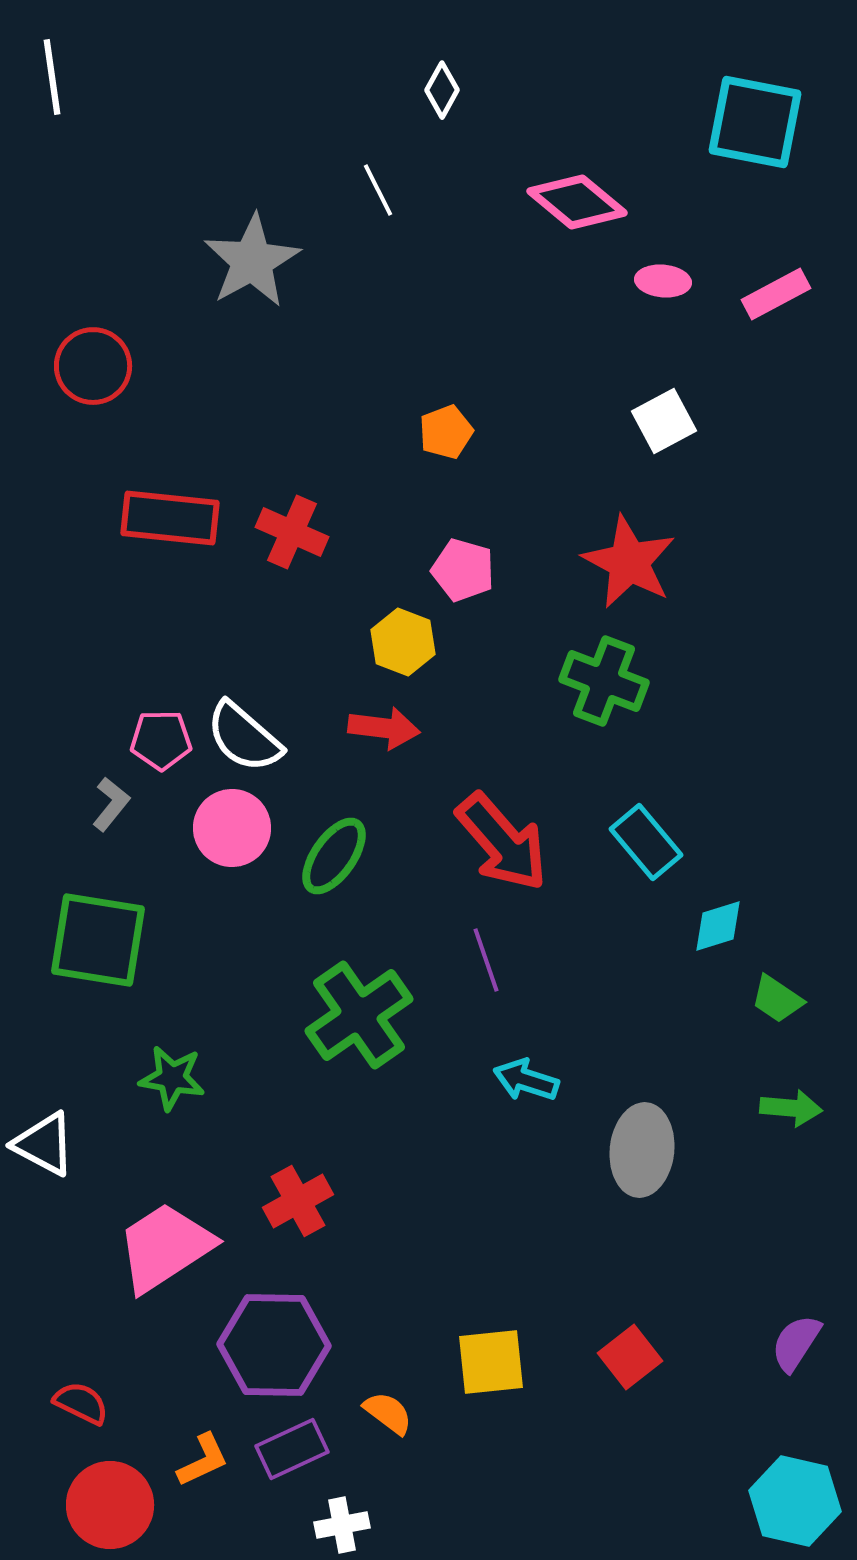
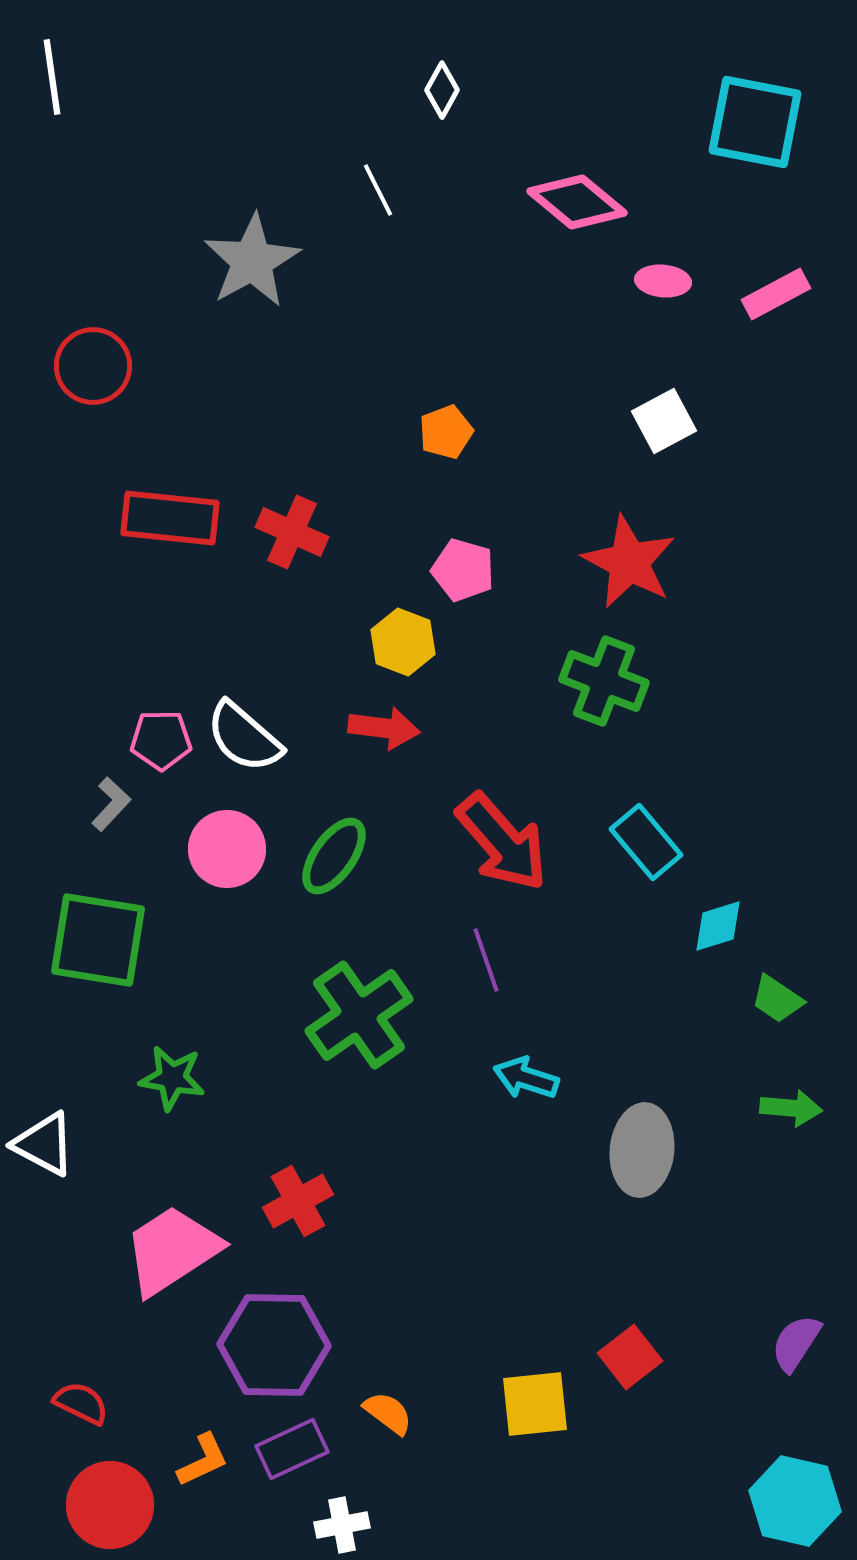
gray L-shape at (111, 804): rotated 4 degrees clockwise
pink circle at (232, 828): moved 5 px left, 21 px down
cyan arrow at (526, 1080): moved 2 px up
pink trapezoid at (165, 1247): moved 7 px right, 3 px down
yellow square at (491, 1362): moved 44 px right, 42 px down
